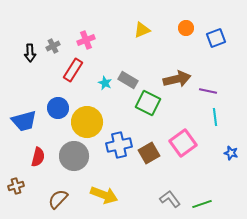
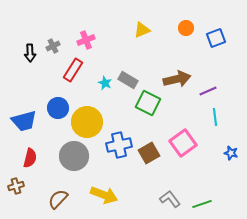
purple line: rotated 36 degrees counterclockwise
red semicircle: moved 8 px left, 1 px down
